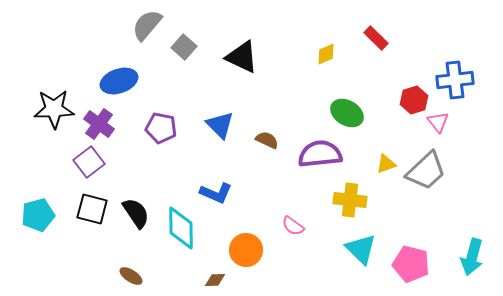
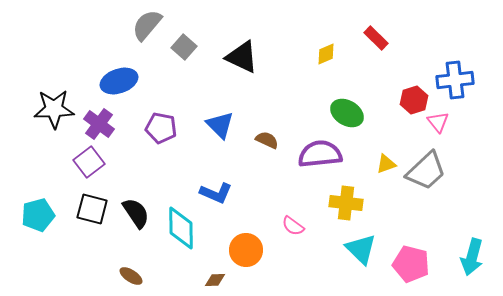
yellow cross: moved 4 px left, 3 px down
